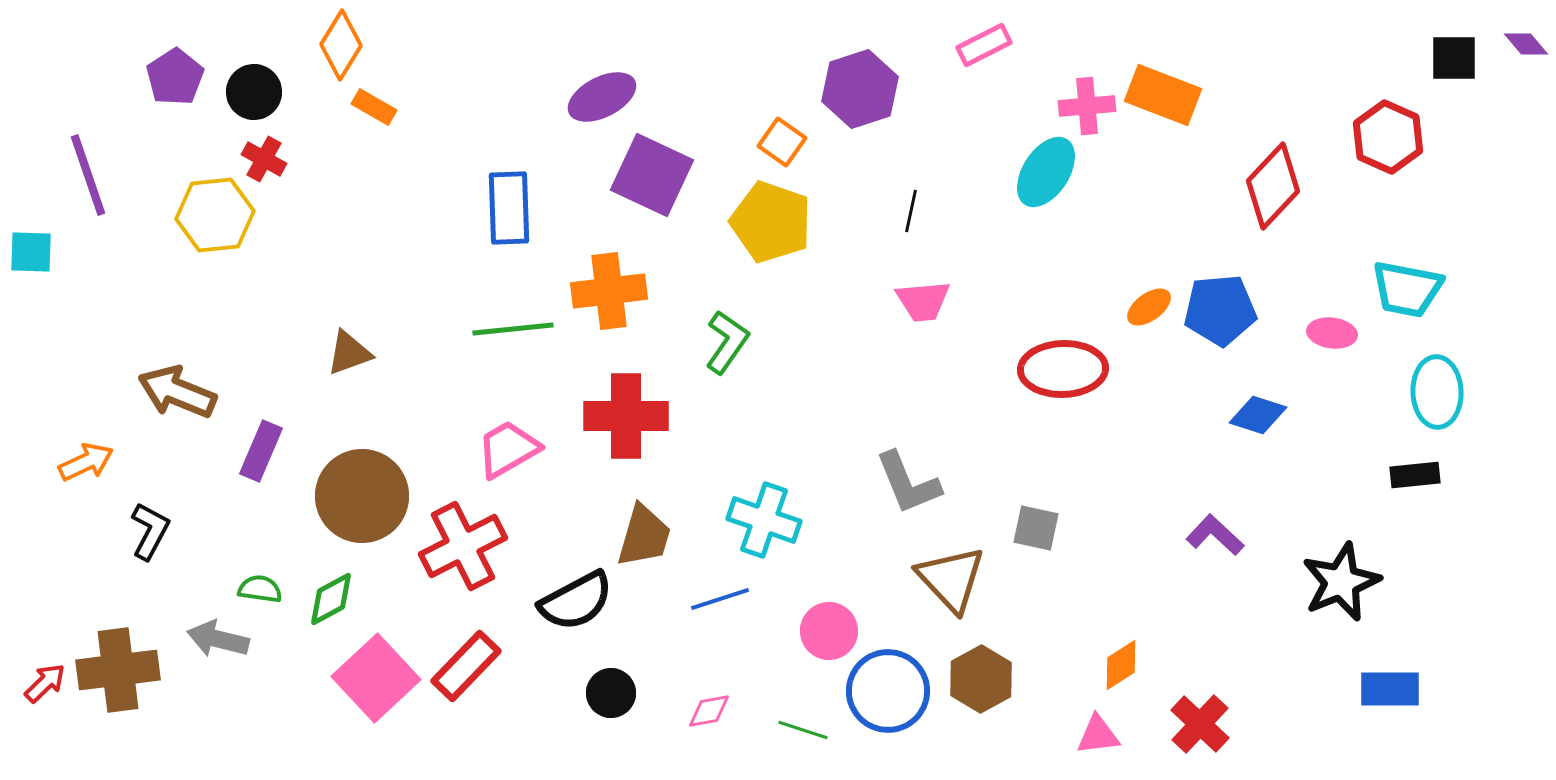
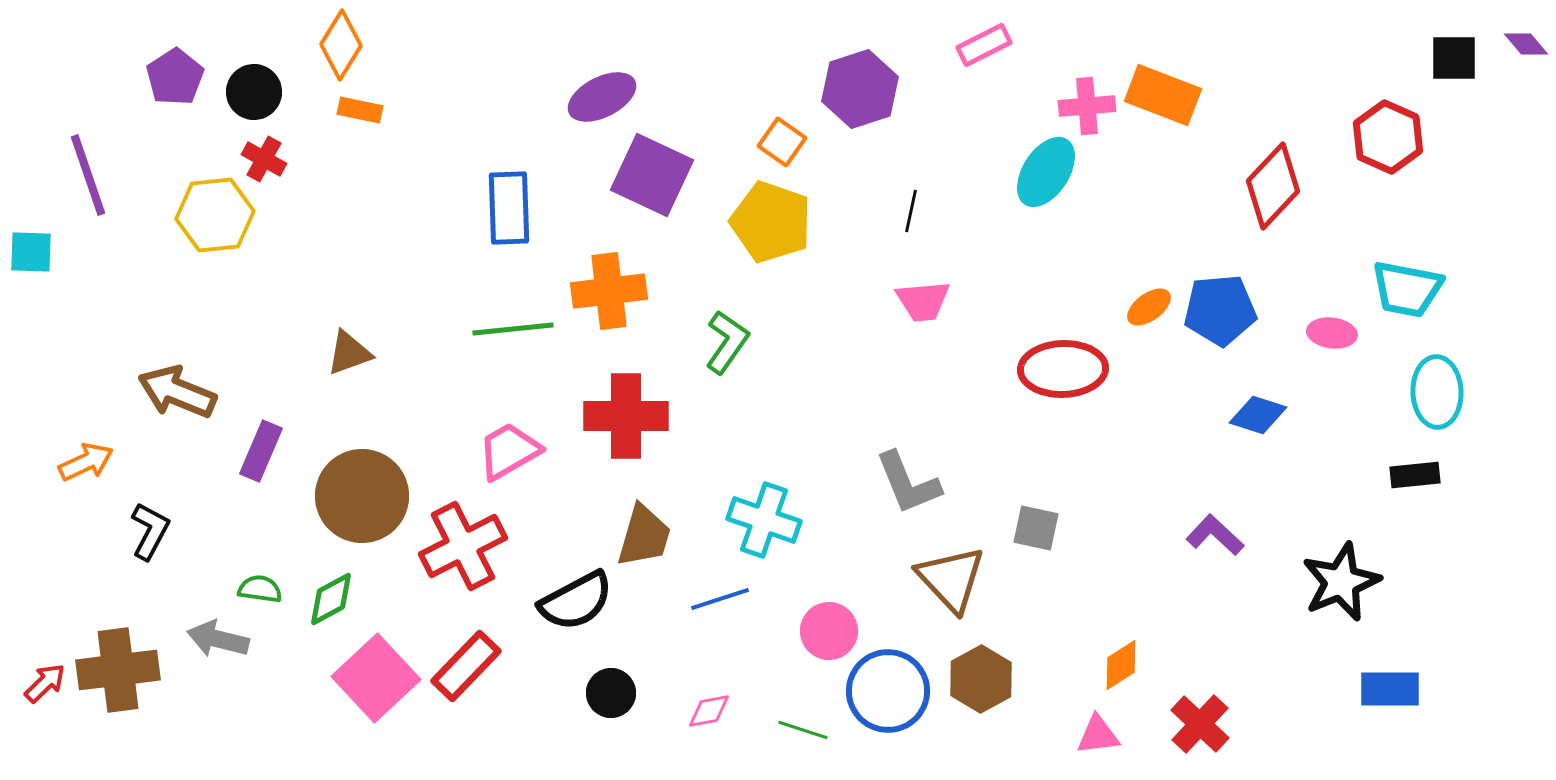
orange rectangle at (374, 107): moved 14 px left, 3 px down; rotated 18 degrees counterclockwise
pink trapezoid at (508, 449): moved 1 px right, 2 px down
